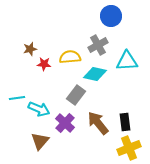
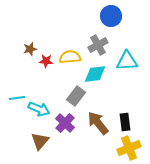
red star: moved 2 px right, 3 px up
cyan diamond: rotated 20 degrees counterclockwise
gray rectangle: moved 1 px down
